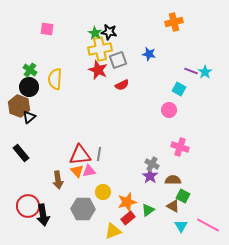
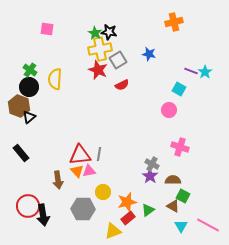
gray square: rotated 12 degrees counterclockwise
